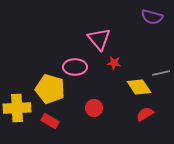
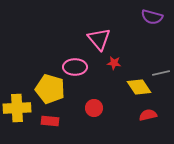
red semicircle: moved 3 px right, 1 px down; rotated 18 degrees clockwise
red rectangle: rotated 24 degrees counterclockwise
